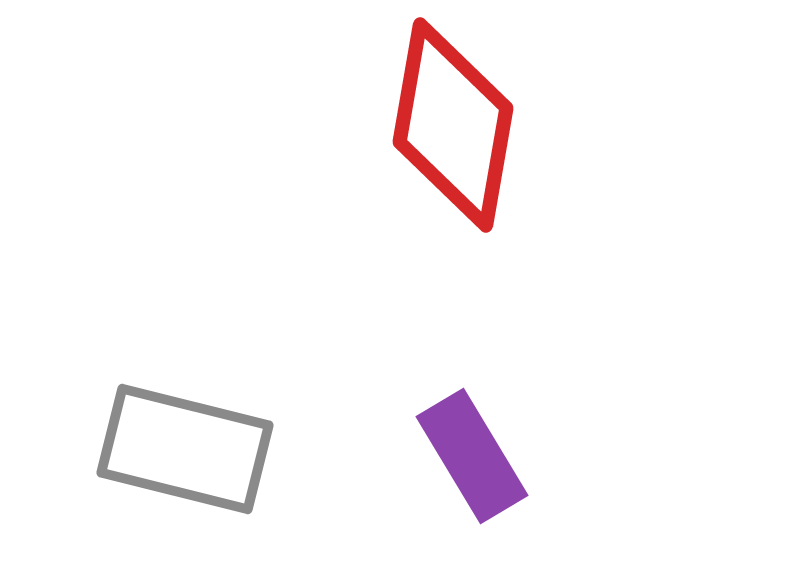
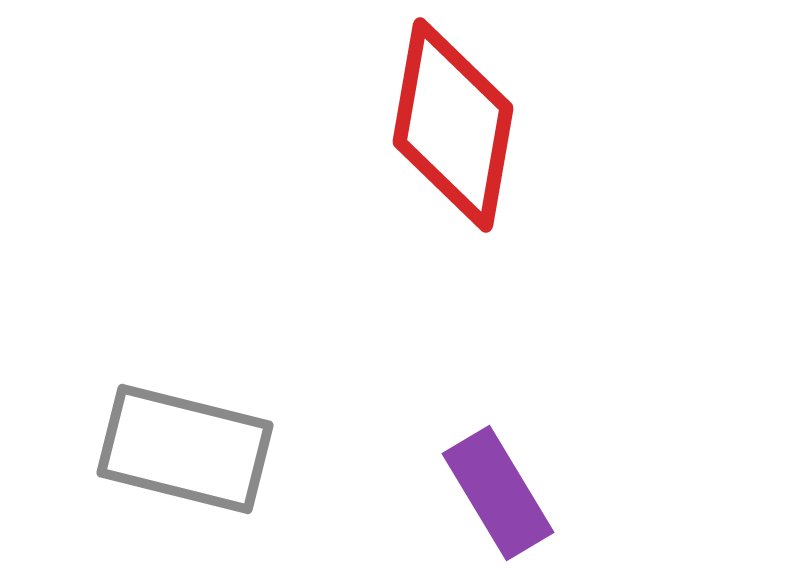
purple rectangle: moved 26 px right, 37 px down
